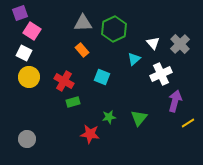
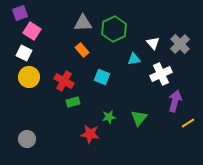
cyan triangle: rotated 32 degrees clockwise
